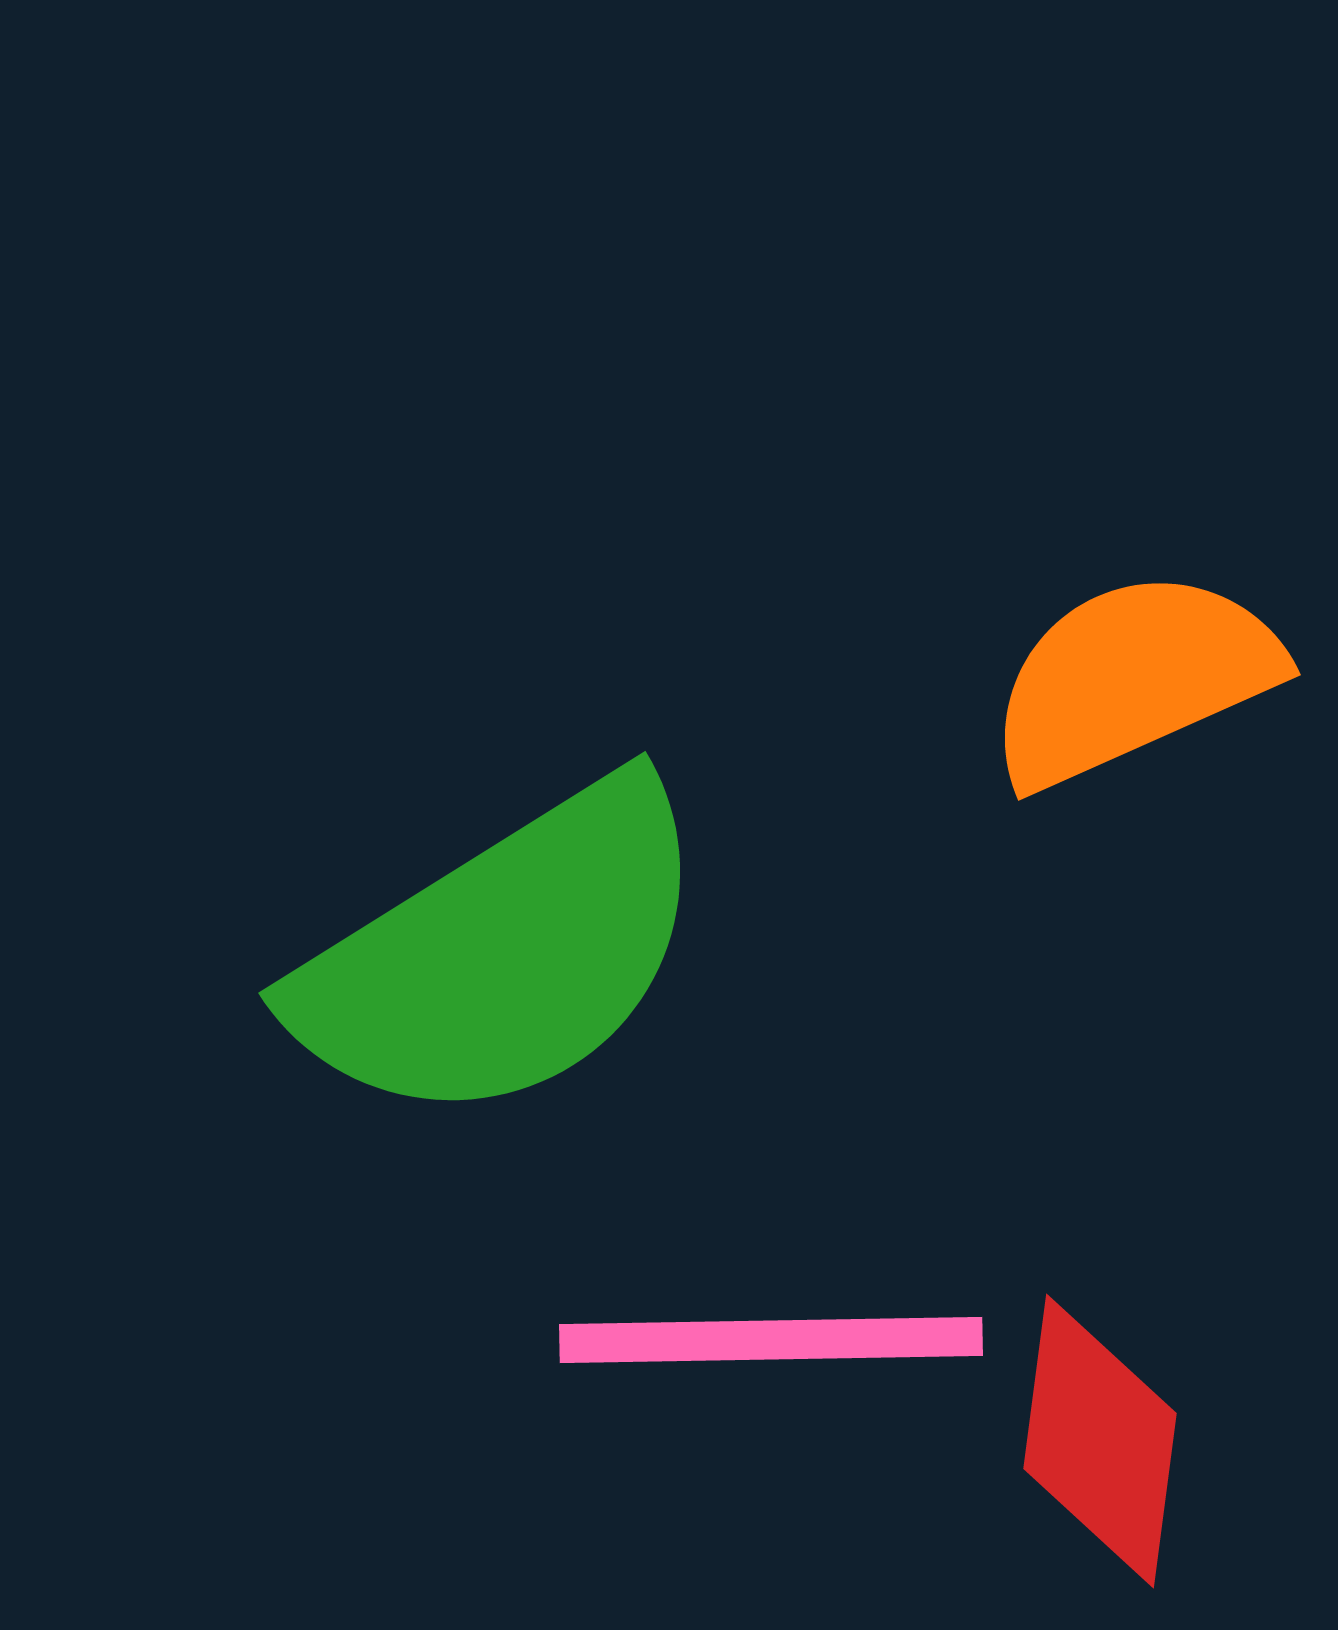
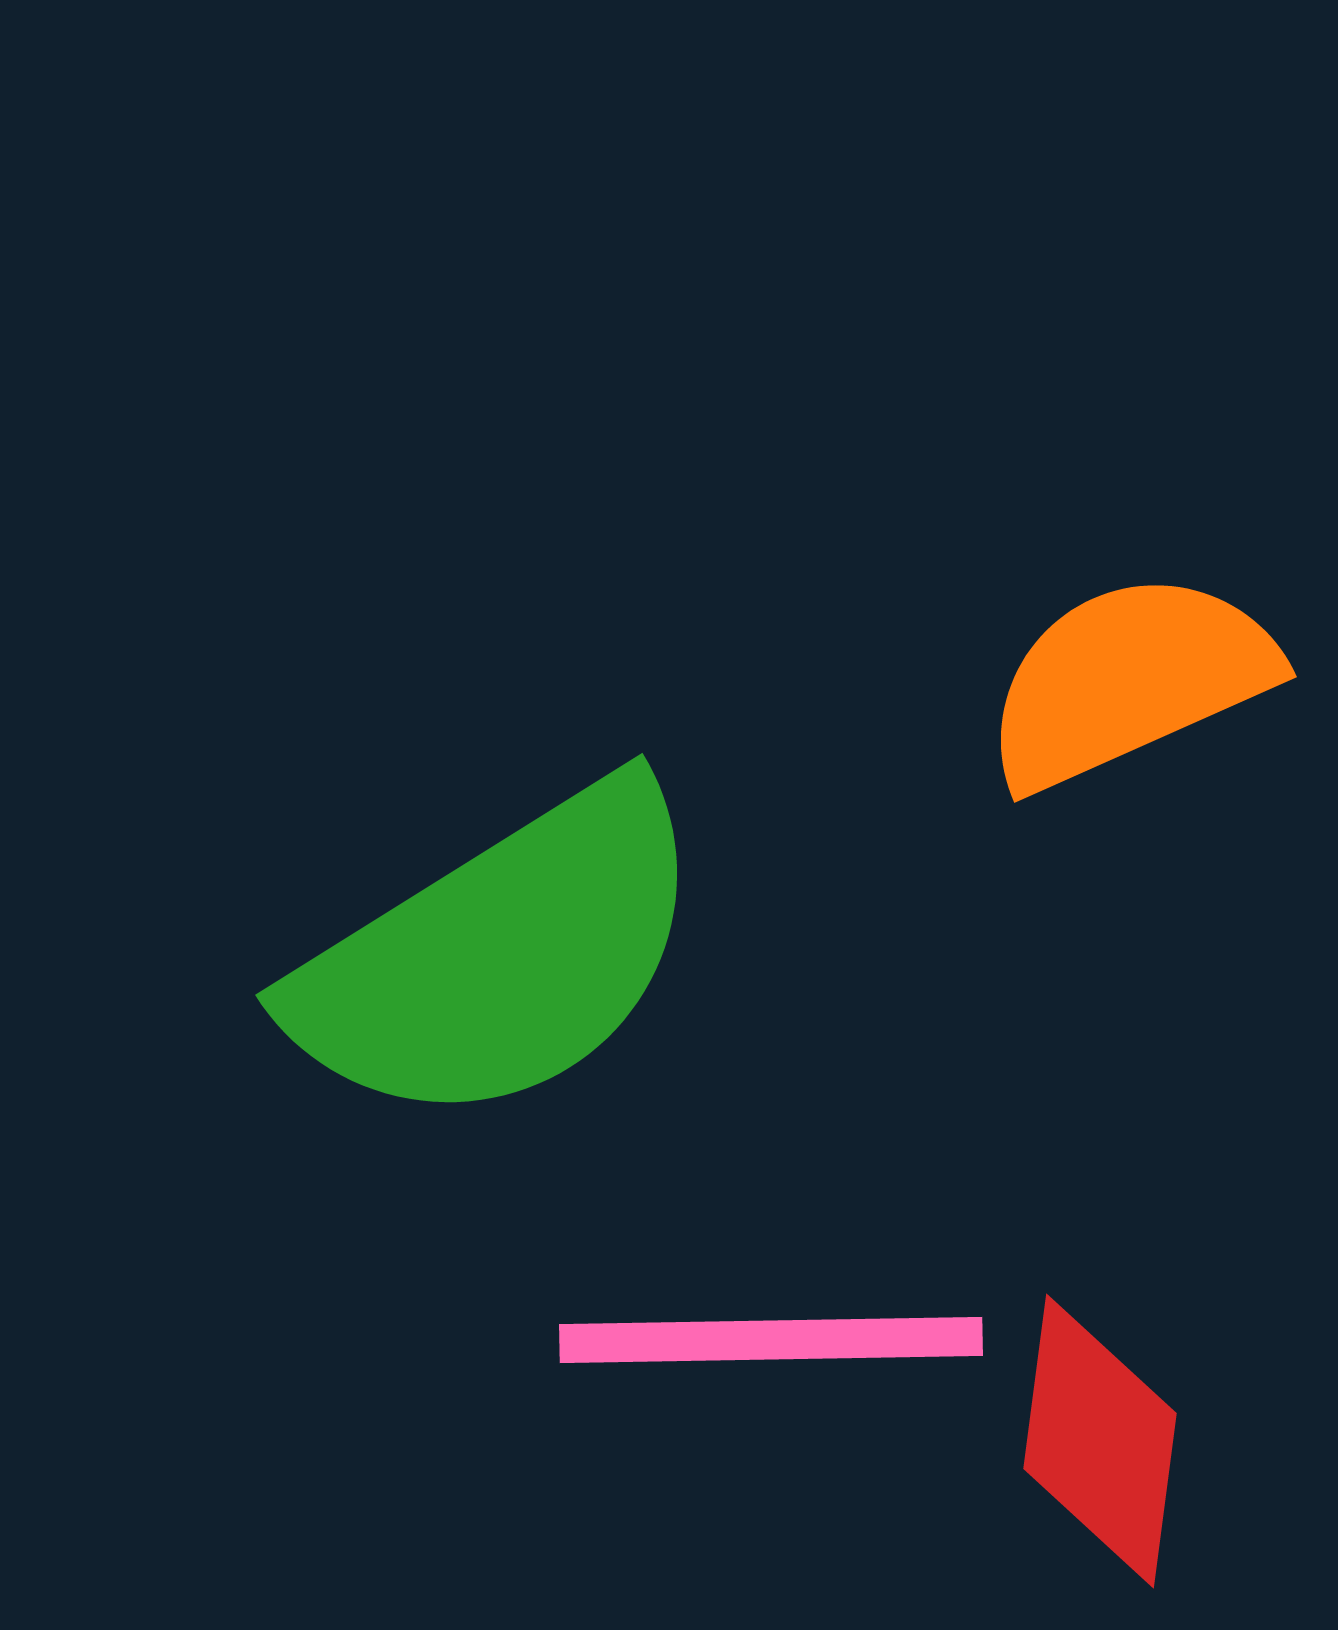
orange semicircle: moved 4 px left, 2 px down
green semicircle: moved 3 px left, 2 px down
